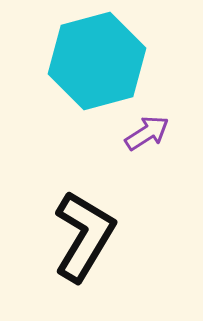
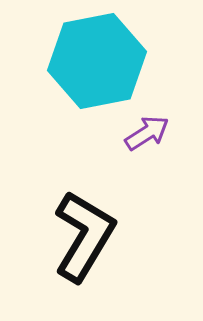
cyan hexagon: rotated 4 degrees clockwise
